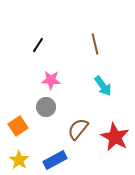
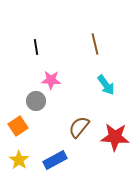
black line: moved 2 px left, 2 px down; rotated 42 degrees counterclockwise
cyan arrow: moved 3 px right, 1 px up
gray circle: moved 10 px left, 6 px up
brown semicircle: moved 1 px right, 2 px up
red star: rotated 24 degrees counterclockwise
